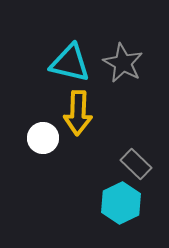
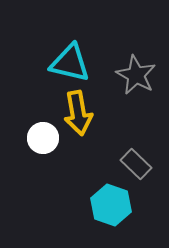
gray star: moved 13 px right, 12 px down
yellow arrow: rotated 12 degrees counterclockwise
cyan hexagon: moved 10 px left, 2 px down; rotated 15 degrees counterclockwise
